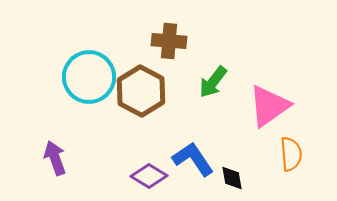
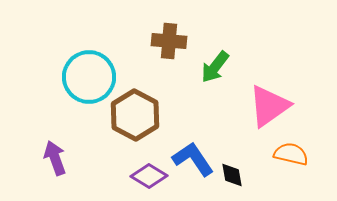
green arrow: moved 2 px right, 15 px up
brown hexagon: moved 6 px left, 24 px down
orange semicircle: rotated 72 degrees counterclockwise
black diamond: moved 3 px up
